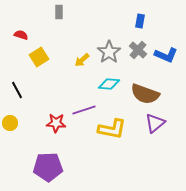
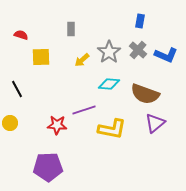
gray rectangle: moved 12 px right, 17 px down
yellow square: moved 2 px right; rotated 30 degrees clockwise
black line: moved 1 px up
red star: moved 1 px right, 2 px down
